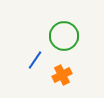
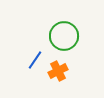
orange cross: moved 4 px left, 4 px up
